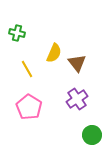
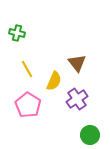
yellow semicircle: moved 28 px down
pink pentagon: moved 1 px left, 2 px up
green circle: moved 2 px left
